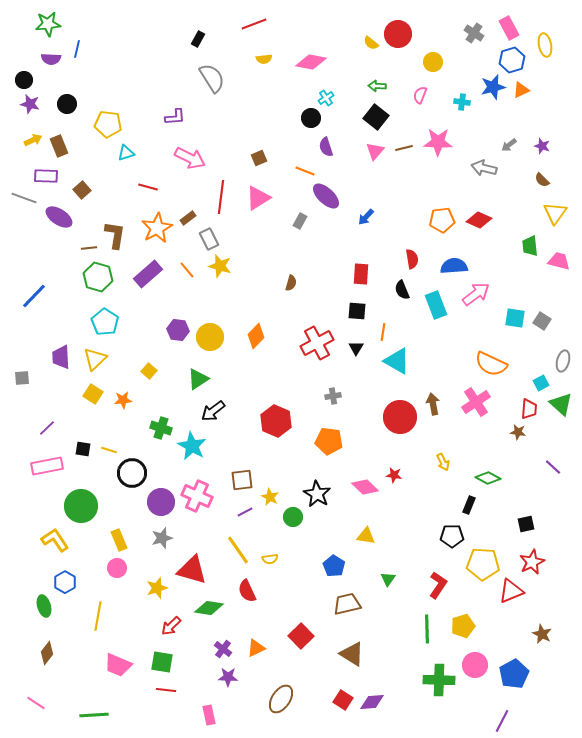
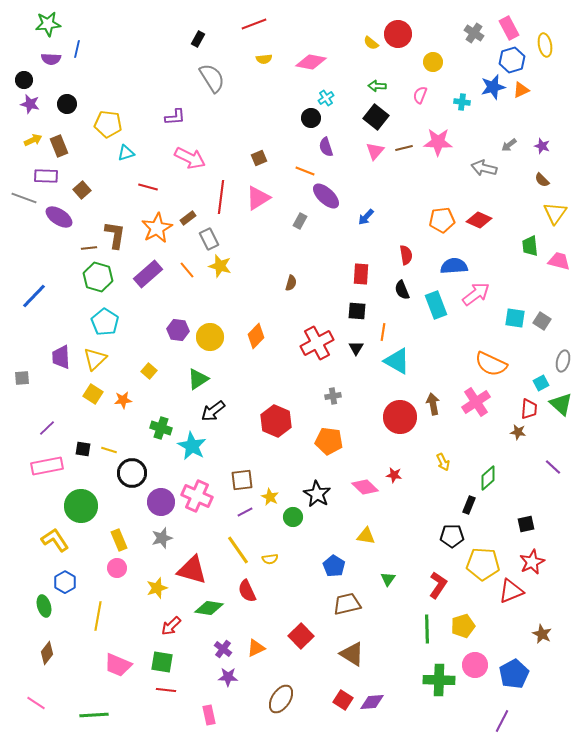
red semicircle at (412, 259): moved 6 px left, 4 px up
green diamond at (488, 478): rotated 70 degrees counterclockwise
